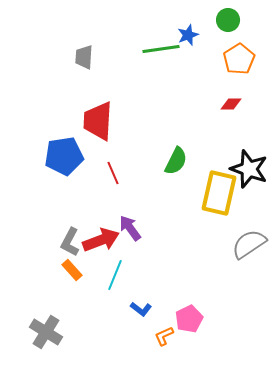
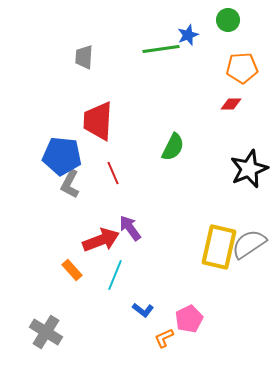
orange pentagon: moved 3 px right, 9 px down; rotated 28 degrees clockwise
blue pentagon: moved 2 px left; rotated 15 degrees clockwise
green semicircle: moved 3 px left, 14 px up
black star: rotated 30 degrees clockwise
yellow rectangle: moved 54 px down
gray L-shape: moved 58 px up
blue L-shape: moved 2 px right, 1 px down
orange L-shape: moved 2 px down
